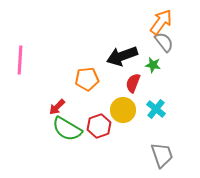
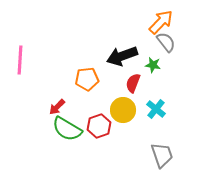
orange arrow: rotated 8 degrees clockwise
gray semicircle: moved 2 px right
